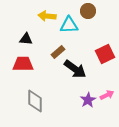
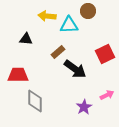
red trapezoid: moved 5 px left, 11 px down
purple star: moved 4 px left, 7 px down
